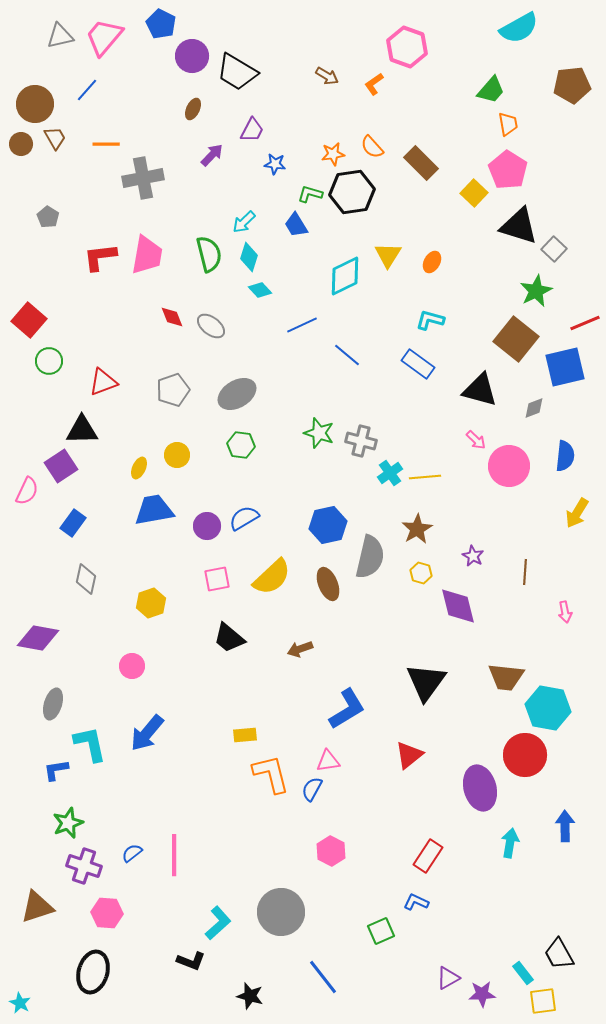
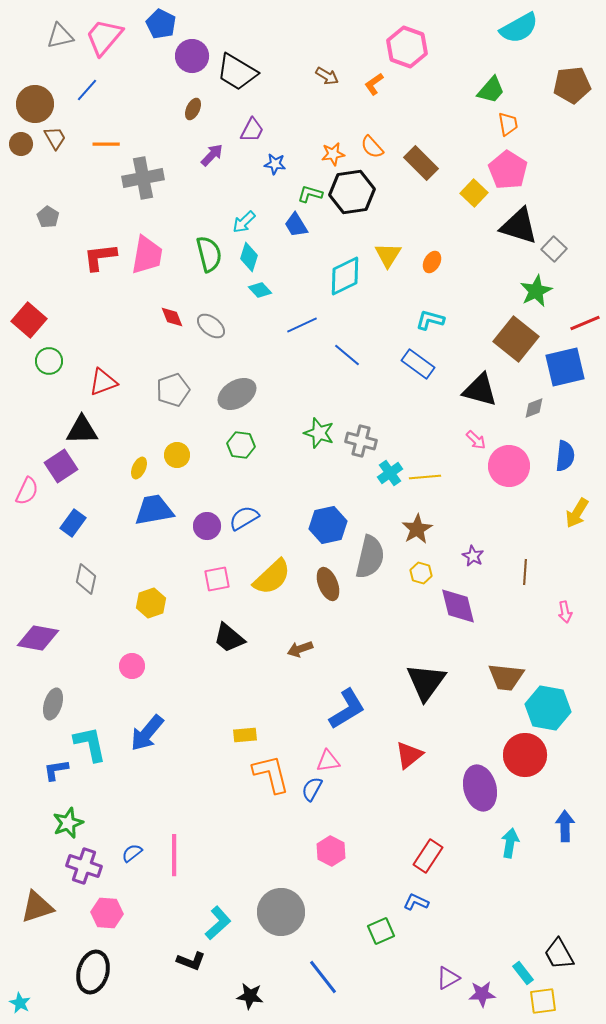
black star at (250, 996): rotated 8 degrees counterclockwise
